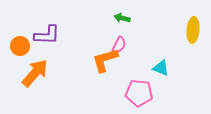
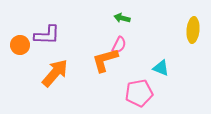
orange circle: moved 1 px up
orange arrow: moved 20 px right
pink pentagon: rotated 16 degrees counterclockwise
